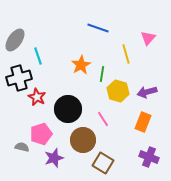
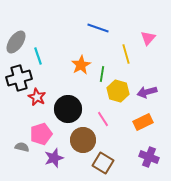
gray ellipse: moved 1 px right, 2 px down
orange rectangle: rotated 42 degrees clockwise
